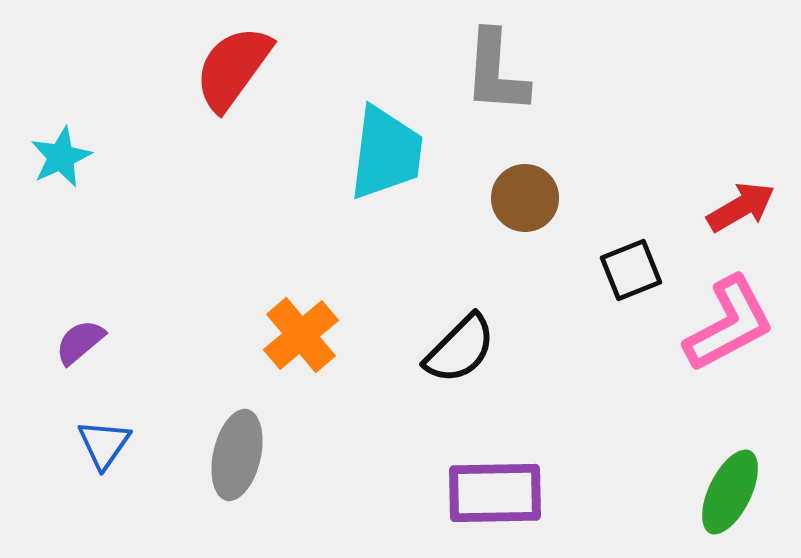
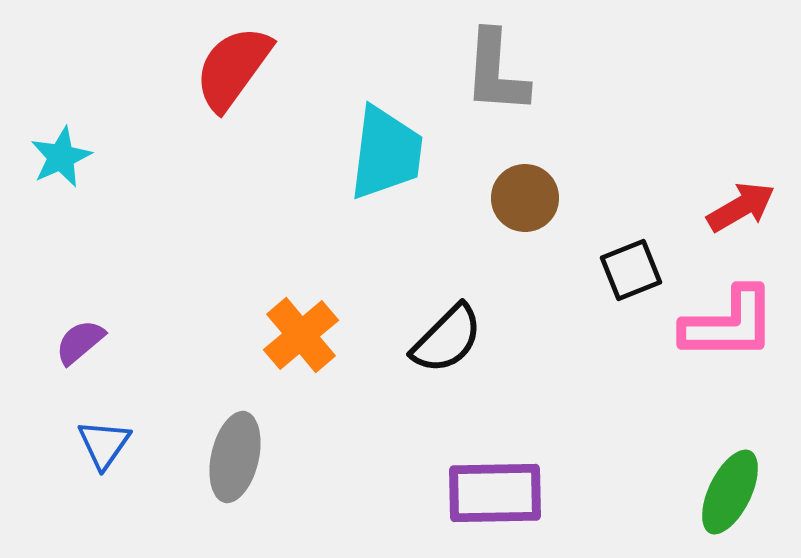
pink L-shape: rotated 28 degrees clockwise
black semicircle: moved 13 px left, 10 px up
gray ellipse: moved 2 px left, 2 px down
